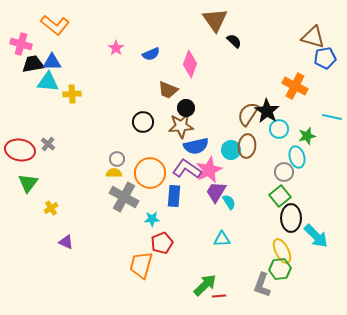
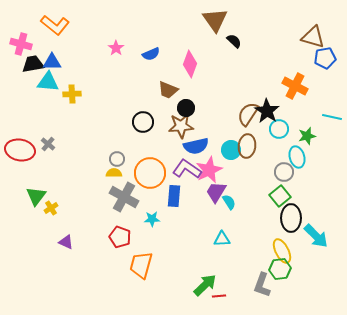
green triangle at (28, 183): moved 8 px right, 13 px down
red pentagon at (162, 243): moved 42 px left, 6 px up; rotated 30 degrees counterclockwise
